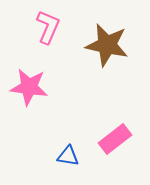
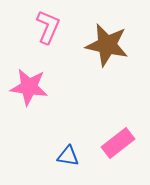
pink rectangle: moved 3 px right, 4 px down
